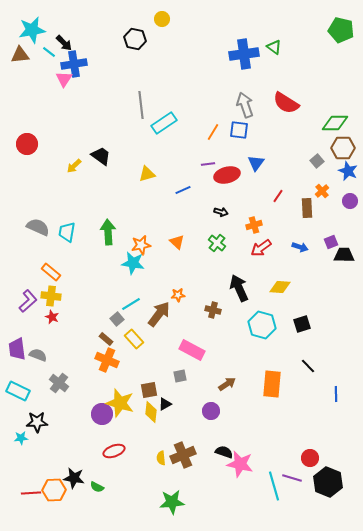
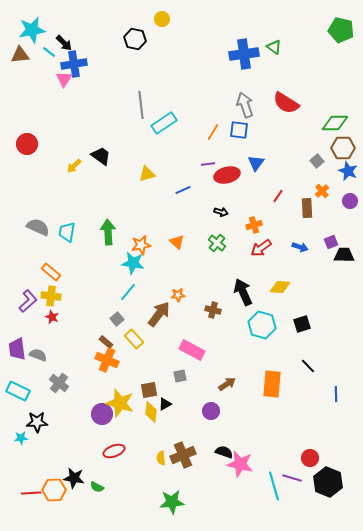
black arrow at (239, 288): moved 4 px right, 4 px down
cyan line at (131, 304): moved 3 px left, 12 px up; rotated 18 degrees counterclockwise
brown rectangle at (106, 339): moved 3 px down
